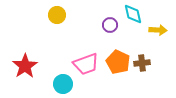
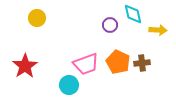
yellow circle: moved 20 px left, 3 px down
cyan circle: moved 6 px right, 1 px down
